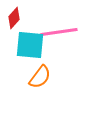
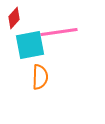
cyan square: rotated 16 degrees counterclockwise
orange semicircle: rotated 35 degrees counterclockwise
